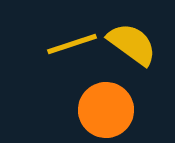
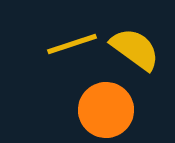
yellow semicircle: moved 3 px right, 5 px down
